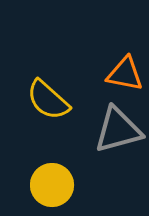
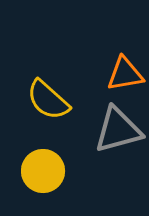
orange triangle: rotated 21 degrees counterclockwise
yellow circle: moved 9 px left, 14 px up
